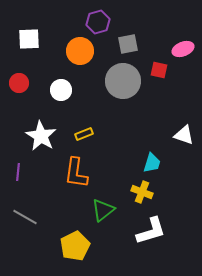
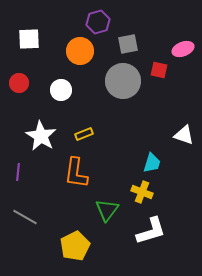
green triangle: moved 4 px right; rotated 15 degrees counterclockwise
